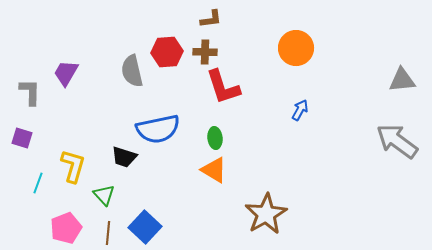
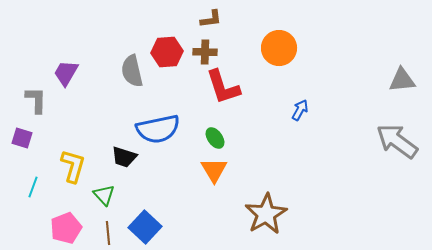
orange circle: moved 17 px left
gray L-shape: moved 6 px right, 8 px down
green ellipse: rotated 30 degrees counterclockwise
orange triangle: rotated 28 degrees clockwise
cyan line: moved 5 px left, 4 px down
brown line: rotated 10 degrees counterclockwise
